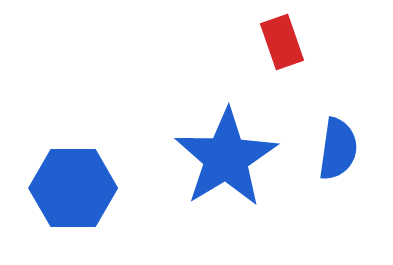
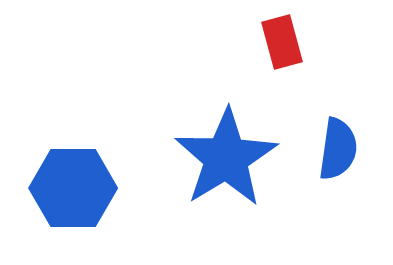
red rectangle: rotated 4 degrees clockwise
